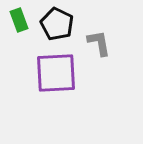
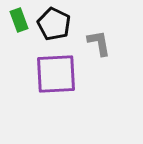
black pentagon: moved 3 px left
purple square: moved 1 px down
